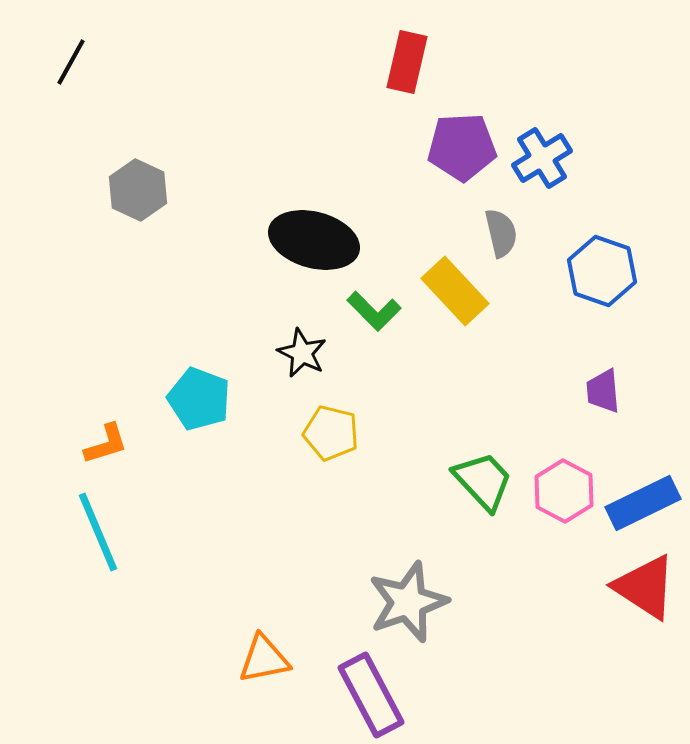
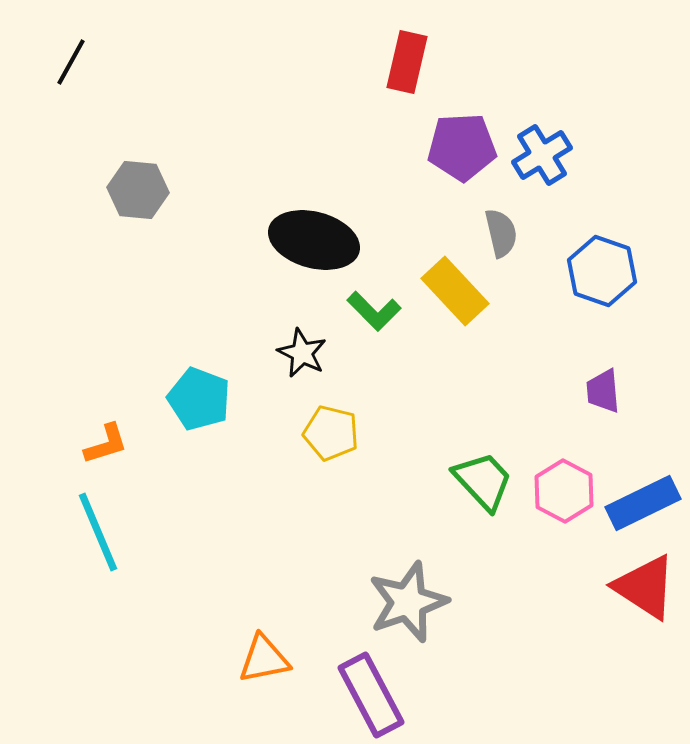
blue cross: moved 3 px up
gray hexagon: rotated 20 degrees counterclockwise
